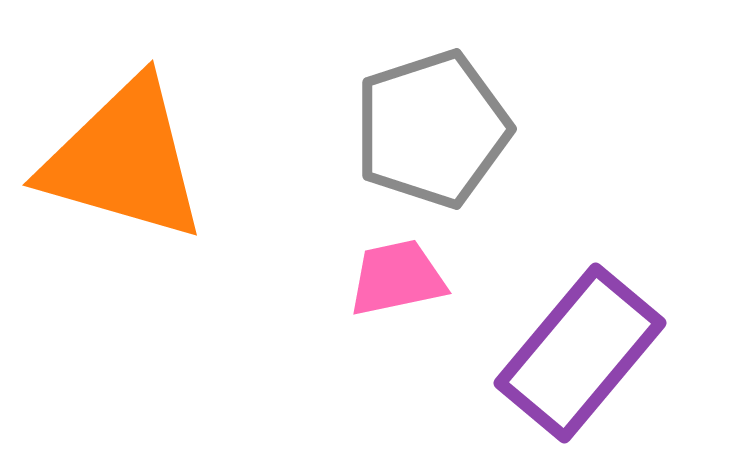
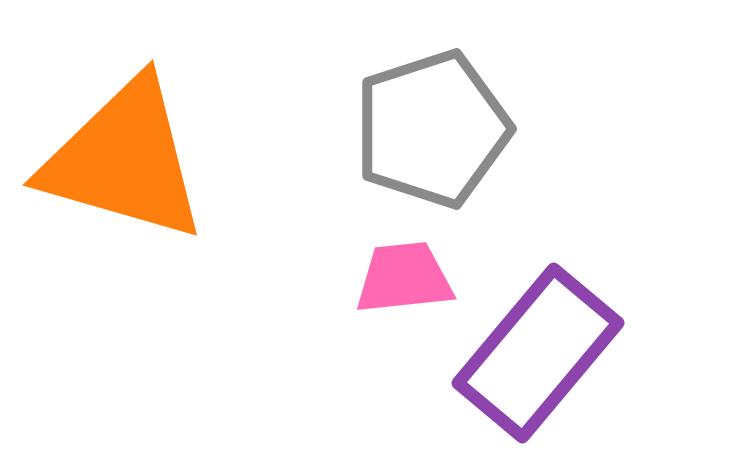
pink trapezoid: moved 7 px right; rotated 6 degrees clockwise
purple rectangle: moved 42 px left
